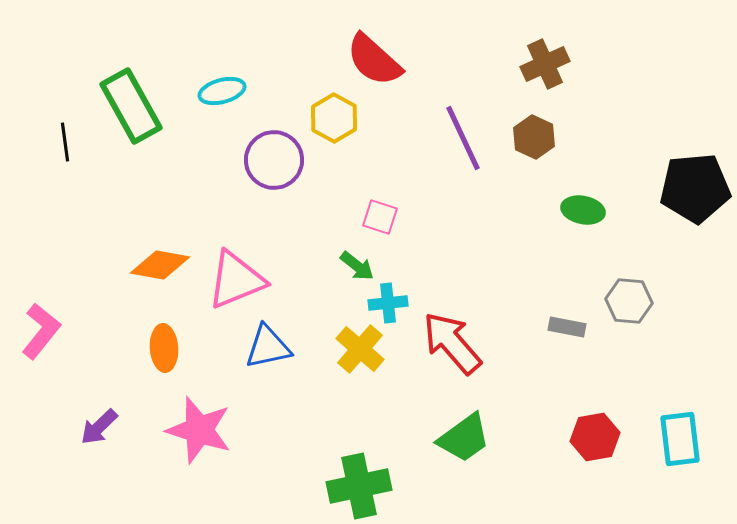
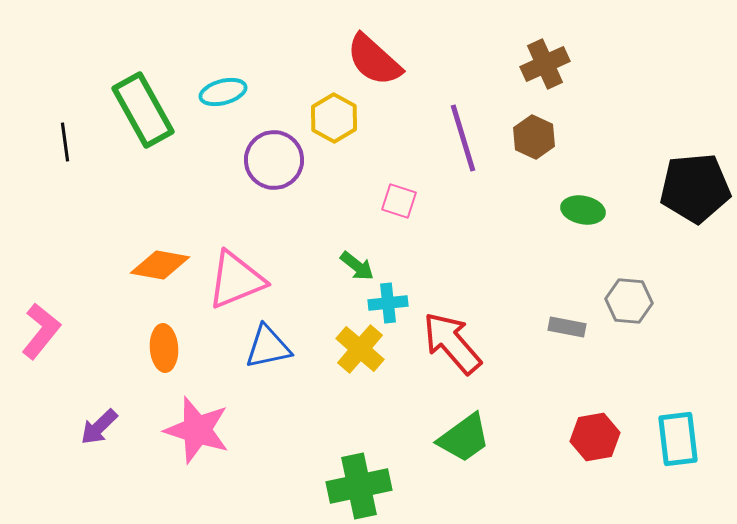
cyan ellipse: moved 1 px right, 1 px down
green rectangle: moved 12 px right, 4 px down
purple line: rotated 8 degrees clockwise
pink square: moved 19 px right, 16 px up
pink star: moved 2 px left
cyan rectangle: moved 2 px left
